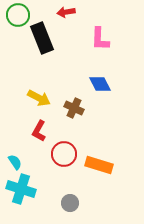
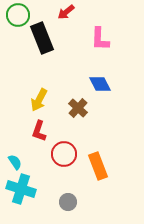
red arrow: rotated 30 degrees counterclockwise
yellow arrow: moved 2 px down; rotated 90 degrees clockwise
brown cross: moved 4 px right; rotated 18 degrees clockwise
red L-shape: rotated 10 degrees counterclockwise
orange rectangle: moved 1 px left, 1 px down; rotated 52 degrees clockwise
gray circle: moved 2 px left, 1 px up
